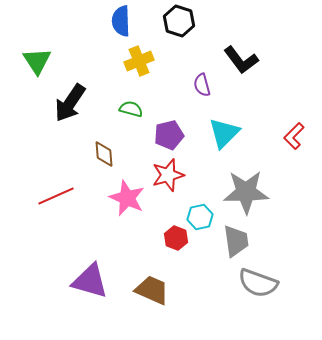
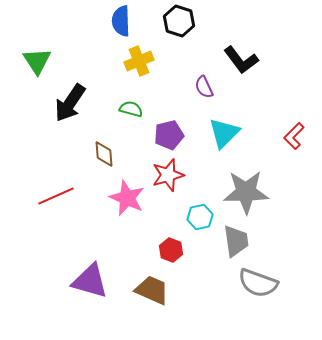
purple semicircle: moved 2 px right, 2 px down; rotated 10 degrees counterclockwise
red hexagon: moved 5 px left, 12 px down
